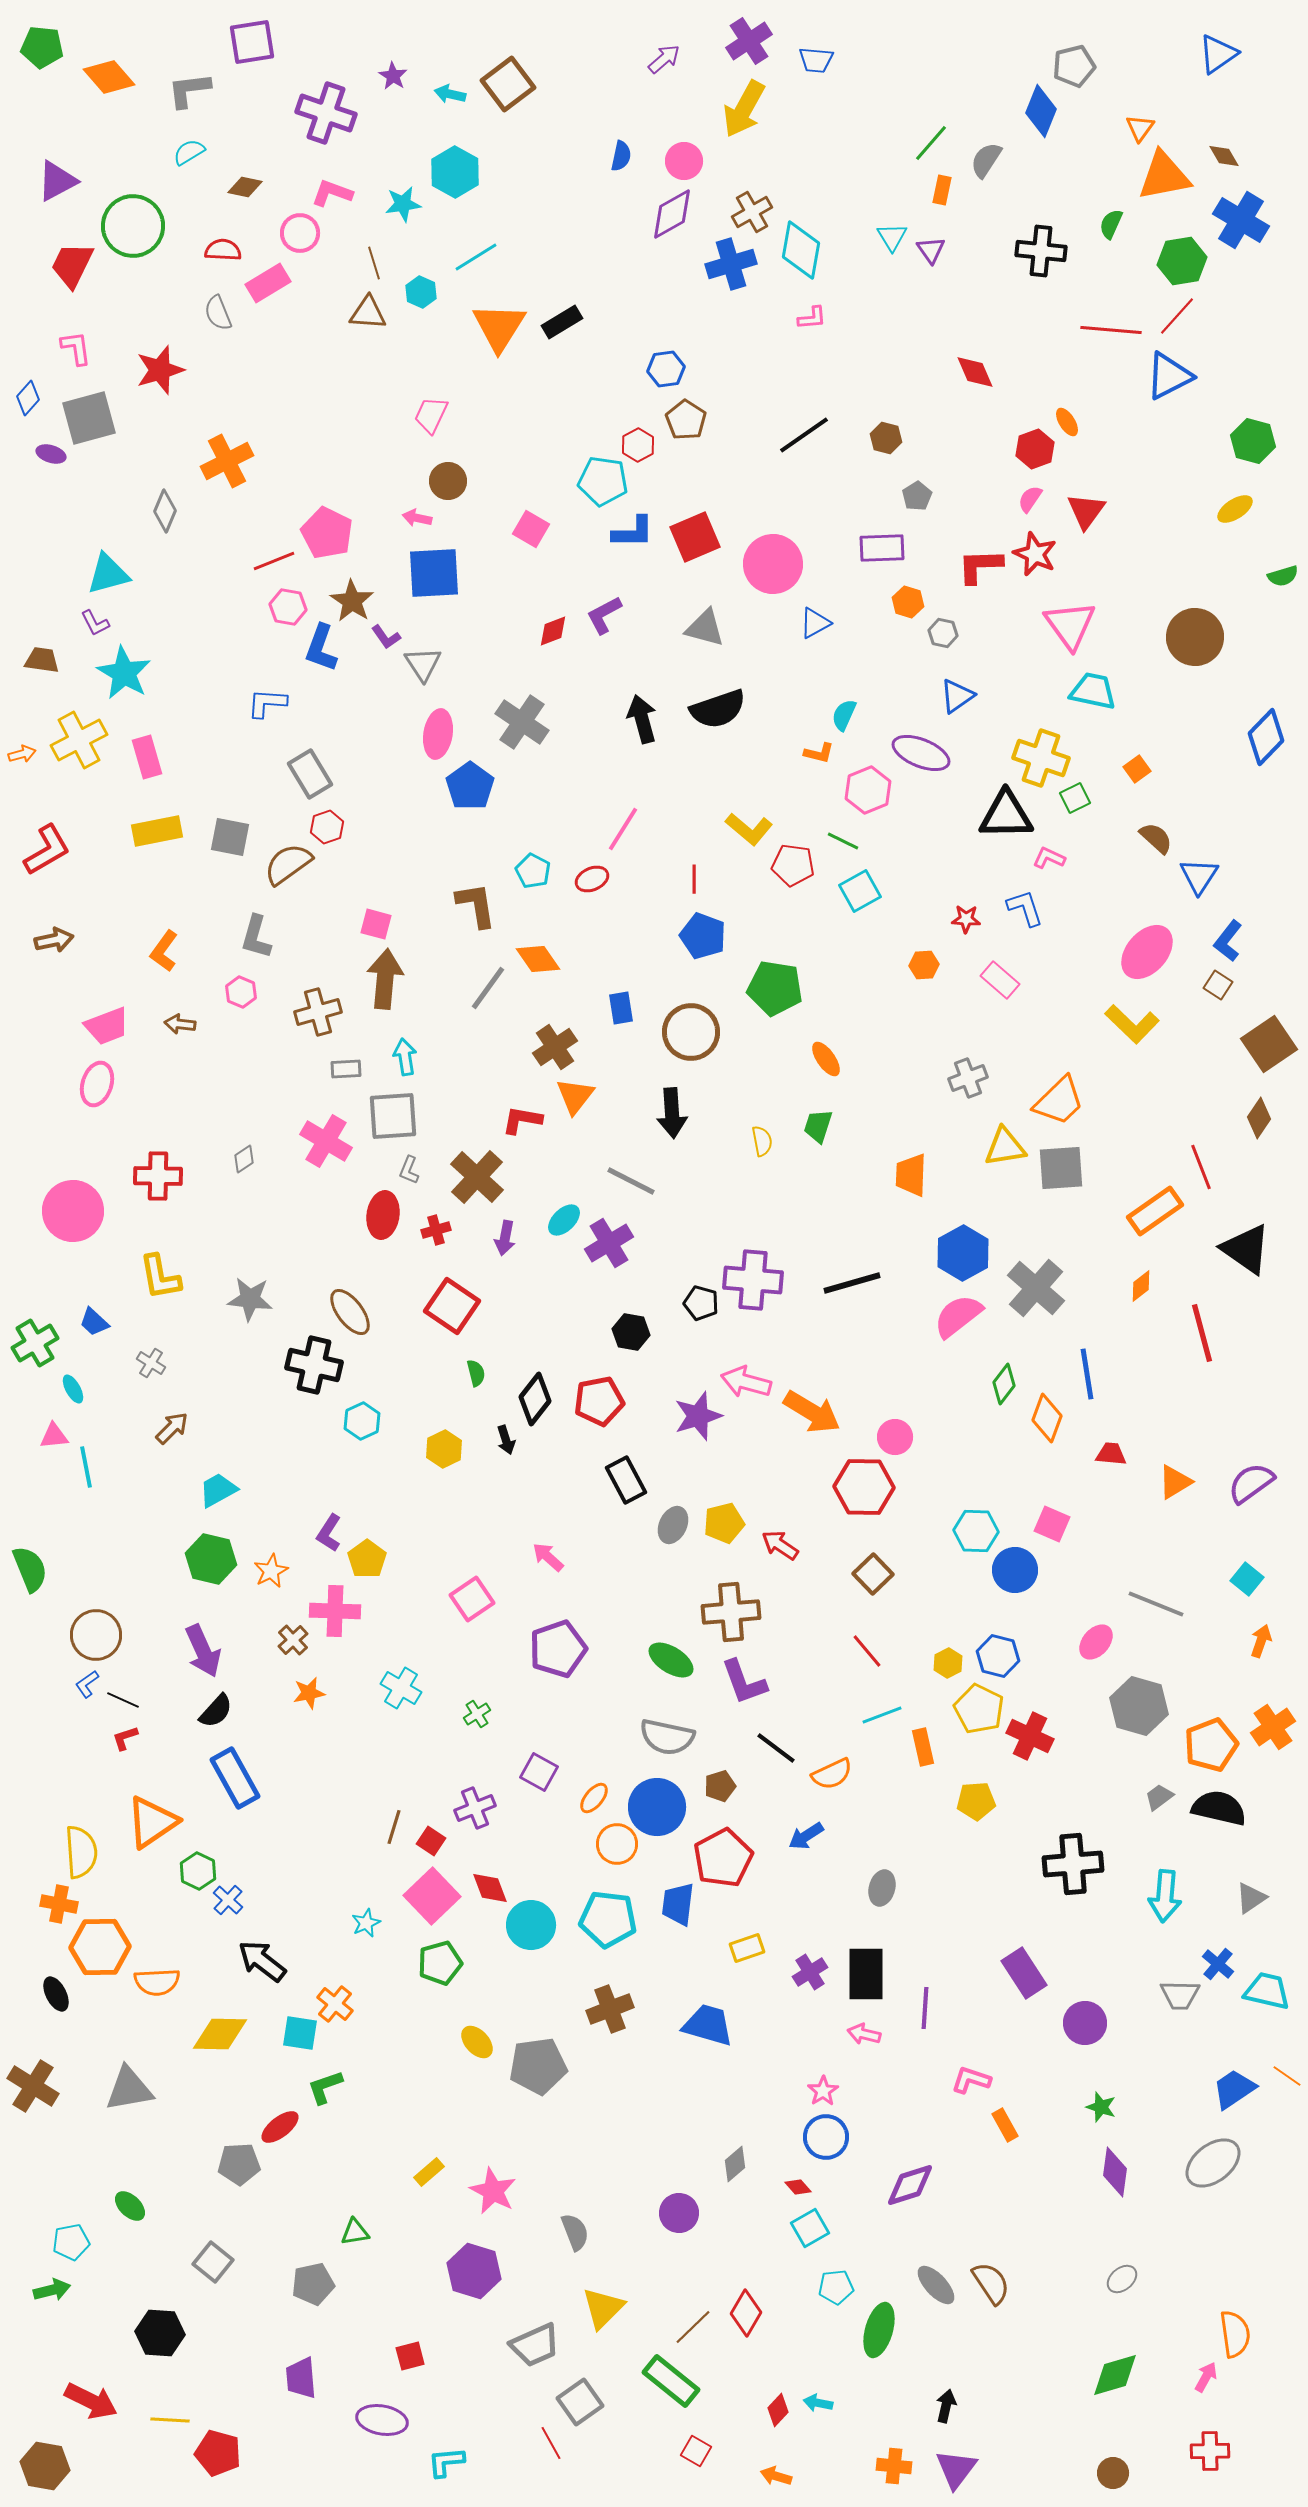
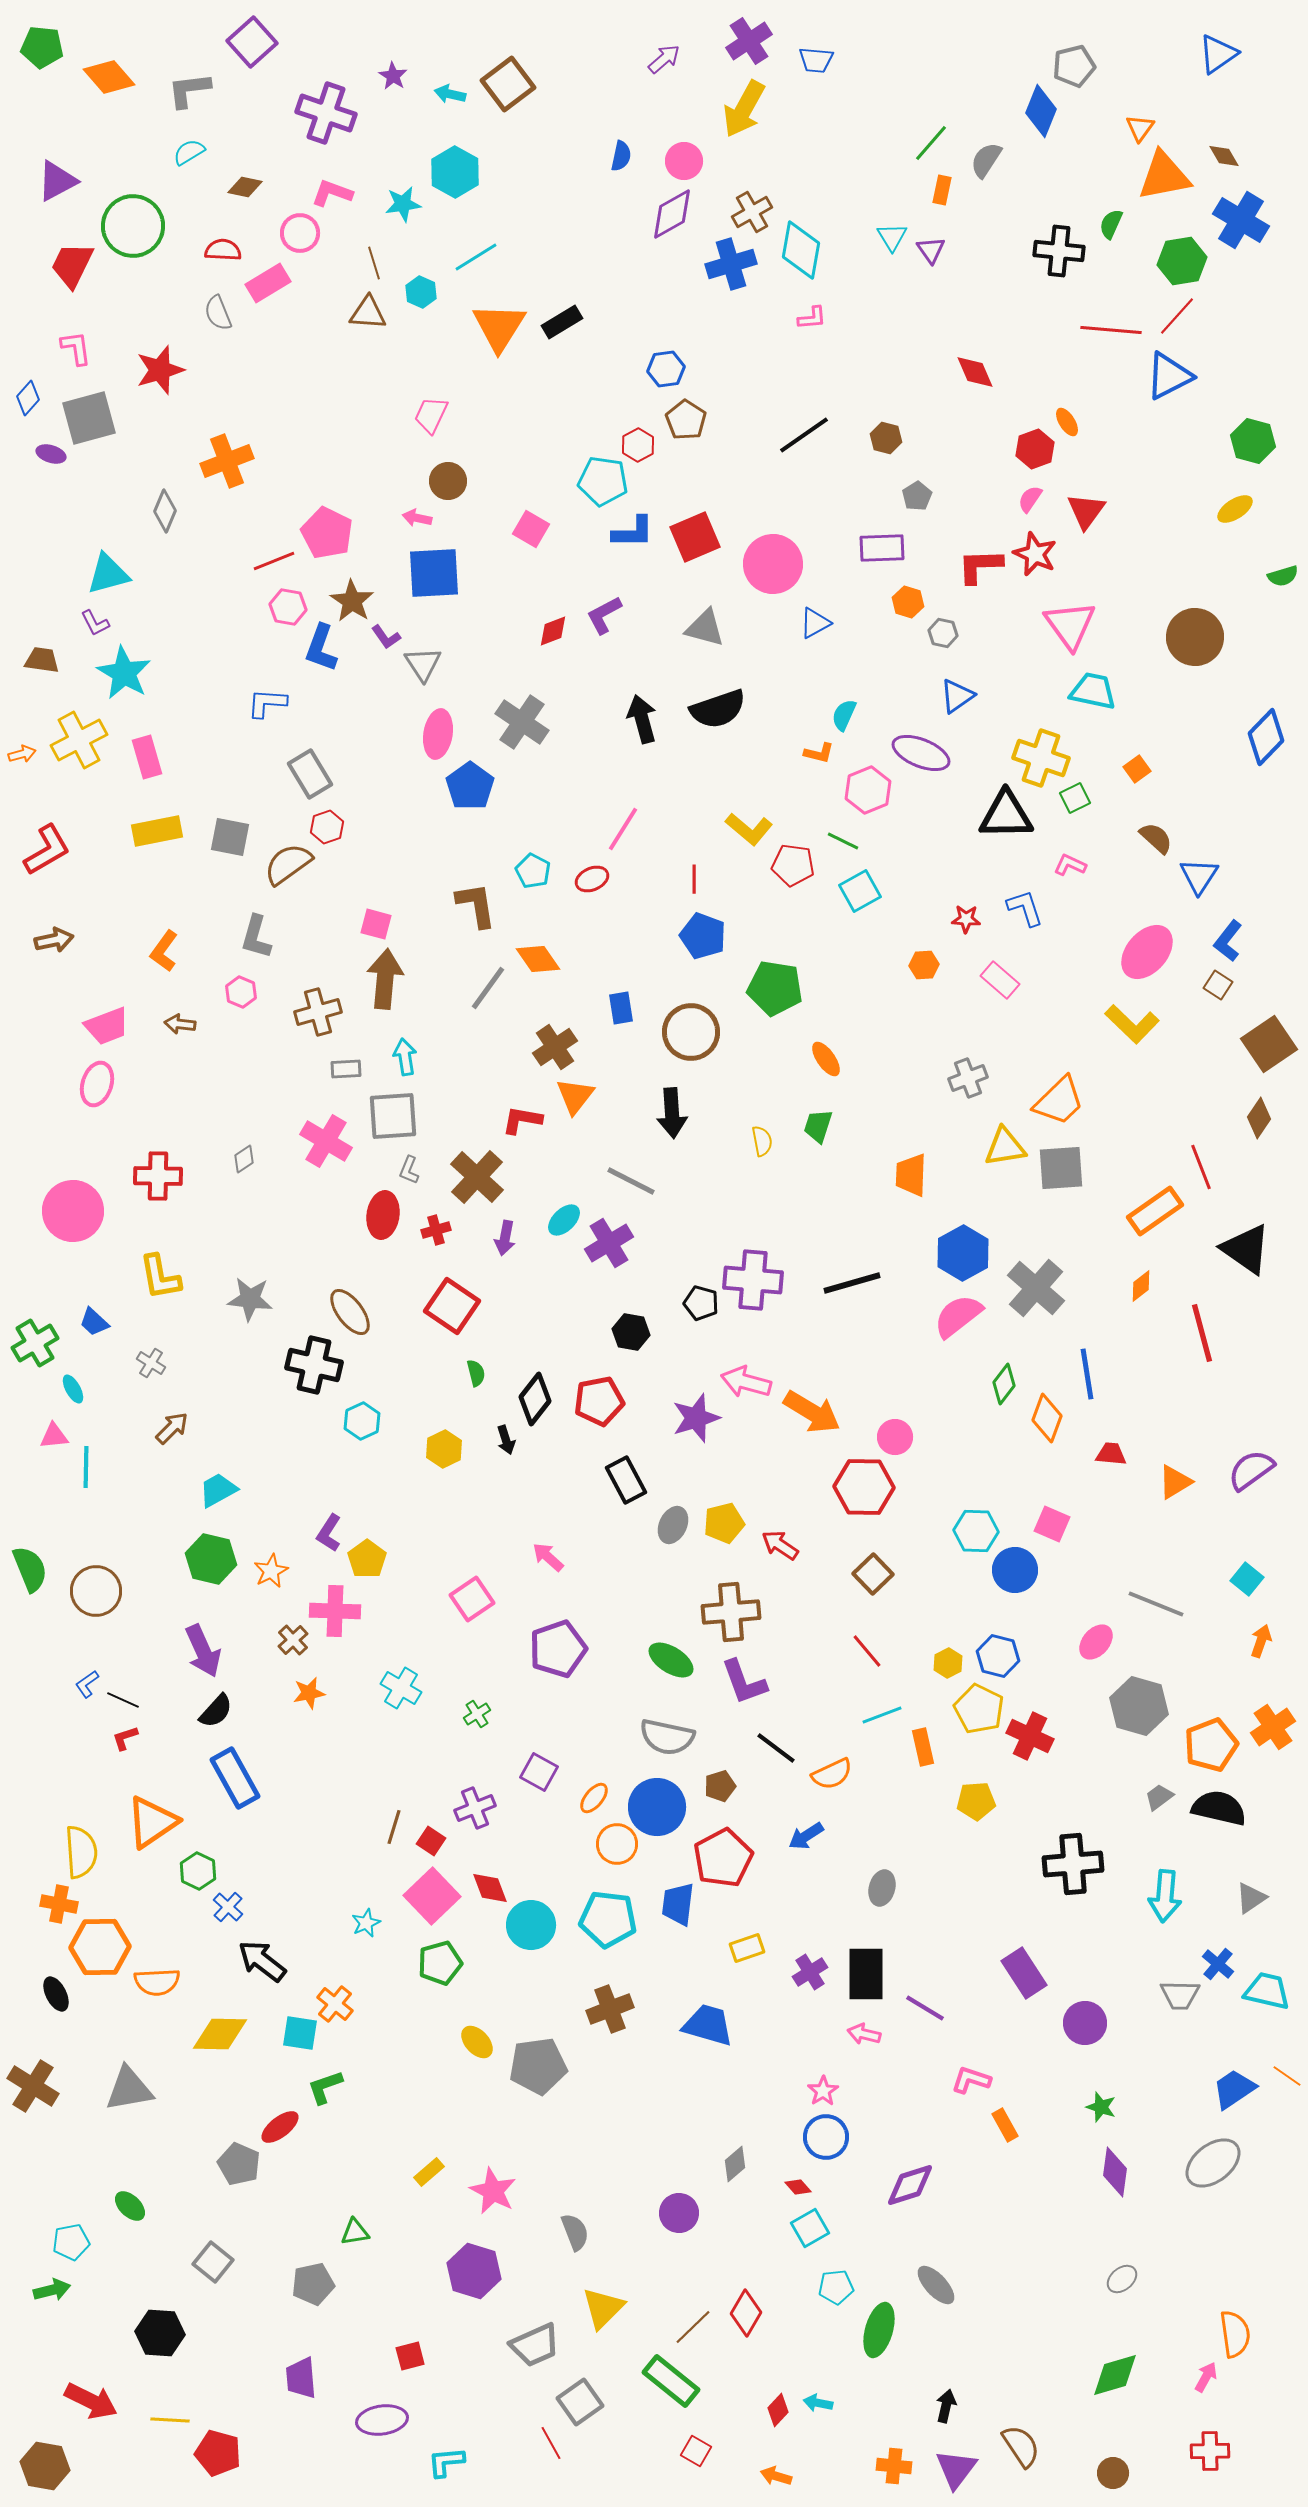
purple square at (252, 42): rotated 33 degrees counterclockwise
black cross at (1041, 251): moved 18 px right
orange cross at (227, 461): rotated 6 degrees clockwise
pink L-shape at (1049, 858): moved 21 px right, 7 px down
purple star at (698, 1416): moved 2 px left, 2 px down
cyan line at (86, 1467): rotated 12 degrees clockwise
purple semicircle at (1251, 1483): moved 13 px up
brown circle at (96, 1635): moved 44 px up
blue cross at (228, 1900): moved 7 px down
purple line at (925, 2008): rotated 63 degrees counterclockwise
gray pentagon at (239, 2164): rotated 27 degrees clockwise
brown semicircle at (991, 2283): moved 30 px right, 163 px down
purple ellipse at (382, 2420): rotated 18 degrees counterclockwise
